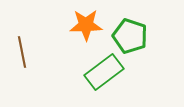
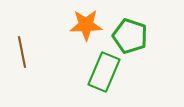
green rectangle: rotated 30 degrees counterclockwise
